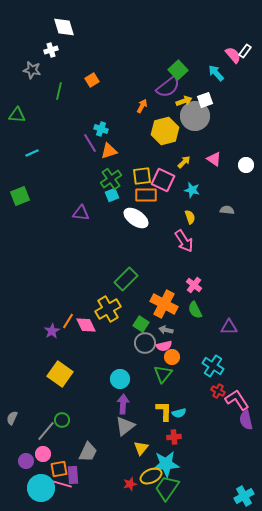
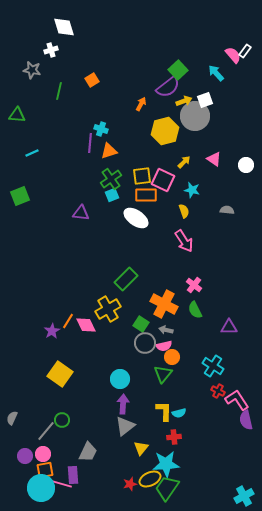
orange arrow at (142, 106): moved 1 px left, 2 px up
purple line at (90, 143): rotated 36 degrees clockwise
yellow semicircle at (190, 217): moved 6 px left, 6 px up
purple circle at (26, 461): moved 1 px left, 5 px up
orange square at (59, 469): moved 14 px left, 1 px down
yellow ellipse at (151, 476): moved 1 px left, 3 px down
